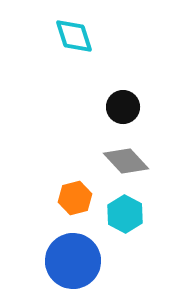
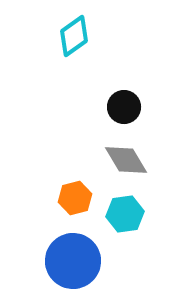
cyan diamond: rotated 72 degrees clockwise
black circle: moved 1 px right
gray diamond: moved 1 px up; rotated 12 degrees clockwise
cyan hexagon: rotated 24 degrees clockwise
